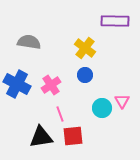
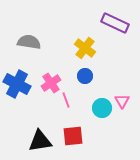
purple rectangle: moved 2 px down; rotated 24 degrees clockwise
blue circle: moved 1 px down
pink cross: moved 2 px up
pink line: moved 6 px right, 14 px up
black triangle: moved 1 px left, 4 px down
